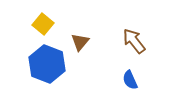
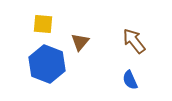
yellow square: rotated 35 degrees counterclockwise
